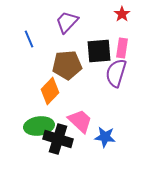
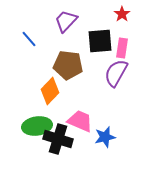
purple trapezoid: moved 1 px left, 1 px up
blue line: rotated 18 degrees counterclockwise
black square: moved 1 px right, 10 px up
brown pentagon: moved 1 px right; rotated 12 degrees clockwise
purple semicircle: rotated 12 degrees clockwise
pink trapezoid: rotated 20 degrees counterclockwise
green ellipse: moved 2 px left
blue star: rotated 20 degrees counterclockwise
